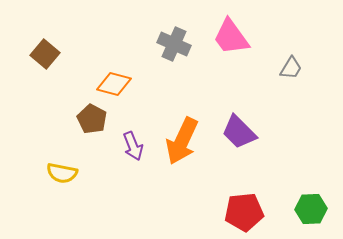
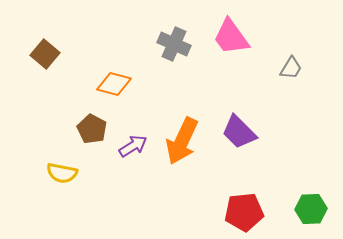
brown pentagon: moved 10 px down
purple arrow: rotated 100 degrees counterclockwise
